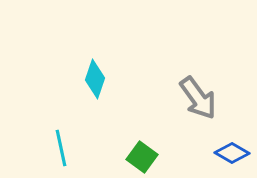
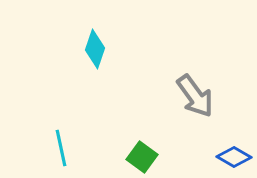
cyan diamond: moved 30 px up
gray arrow: moved 3 px left, 2 px up
blue diamond: moved 2 px right, 4 px down
